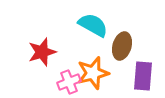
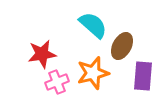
cyan semicircle: rotated 12 degrees clockwise
brown ellipse: rotated 12 degrees clockwise
red star: moved 2 px down; rotated 8 degrees clockwise
pink cross: moved 12 px left
